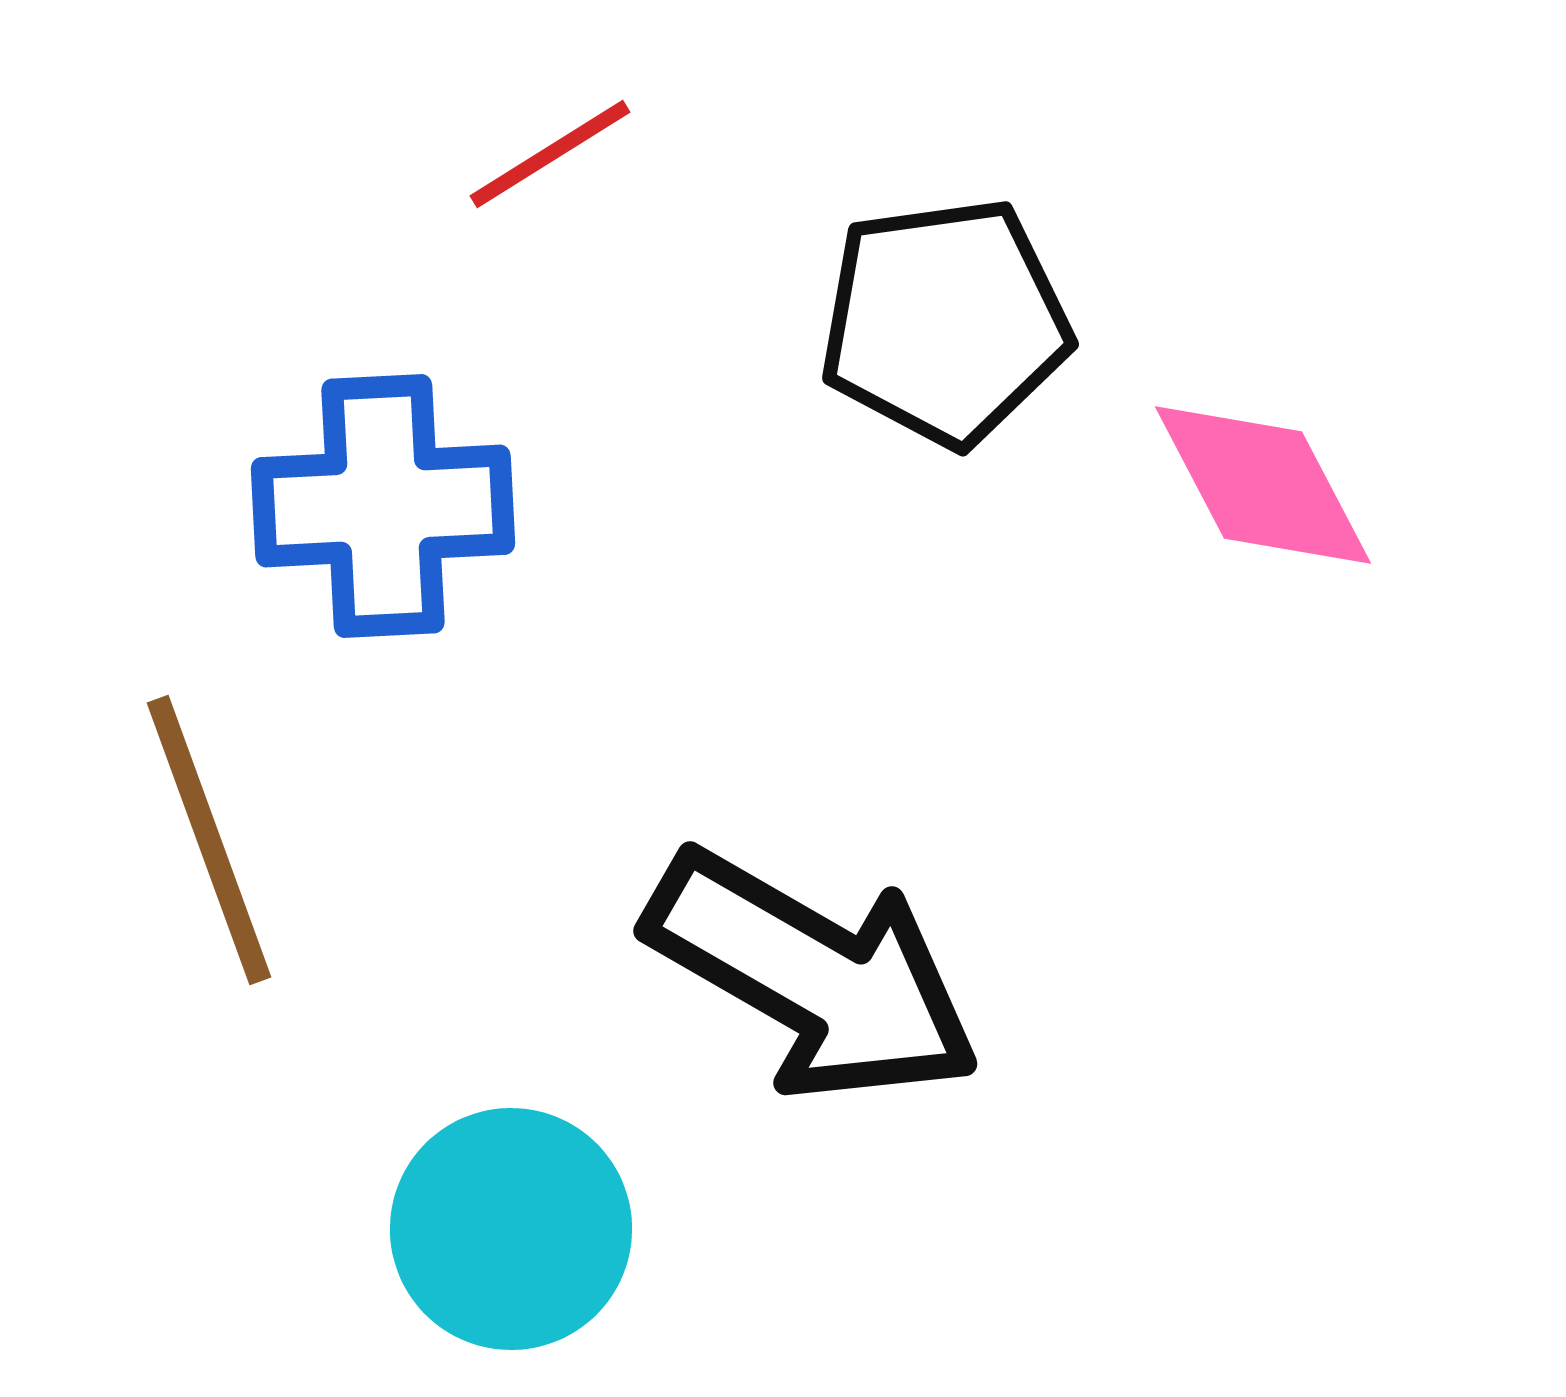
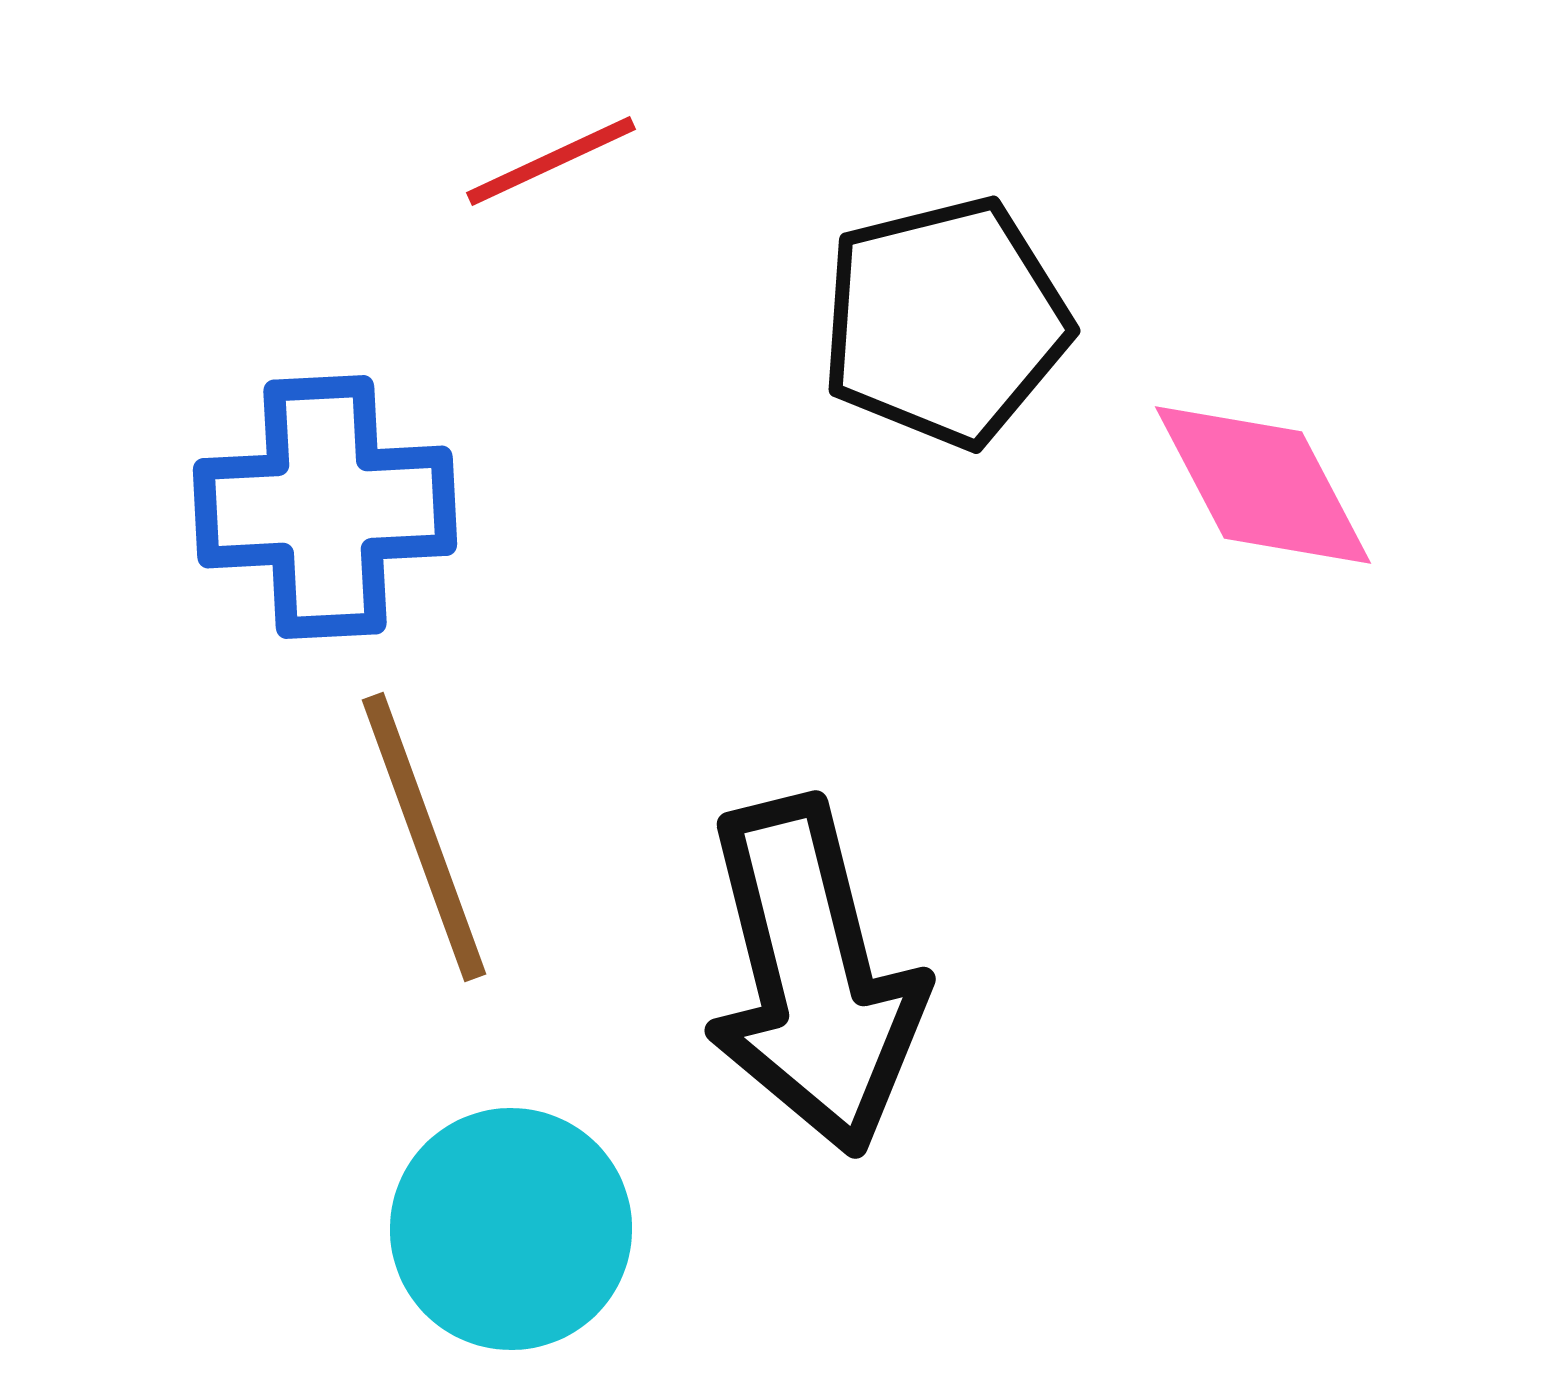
red line: moved 1 px right, 7 px down; rotated 7 degrees clockwise
black pentagon: rotated 6 degrees counterclockwise
blue cross: moved 58 px left, 1 px down
brown line: moved 215 px right, 3 px up
black arrow: rotated 46 degrees clockwise
